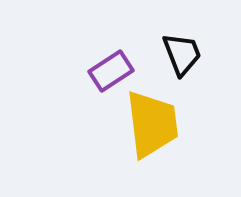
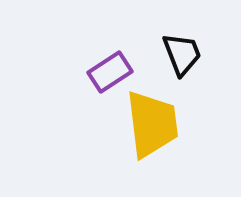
purple rectangle: moved 1 px left, 1 px down
